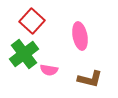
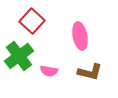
green cross: moved 5 px left, 2 px down
pink semicircle: moved 1 px down
brown L-shape: moved 7 px up
